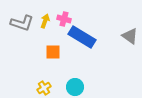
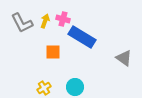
pink cross: moved 1 px left
gray L-shape: rotated 45 degrees clockwise
gray triangle: moved 6 px left, 22 px down
